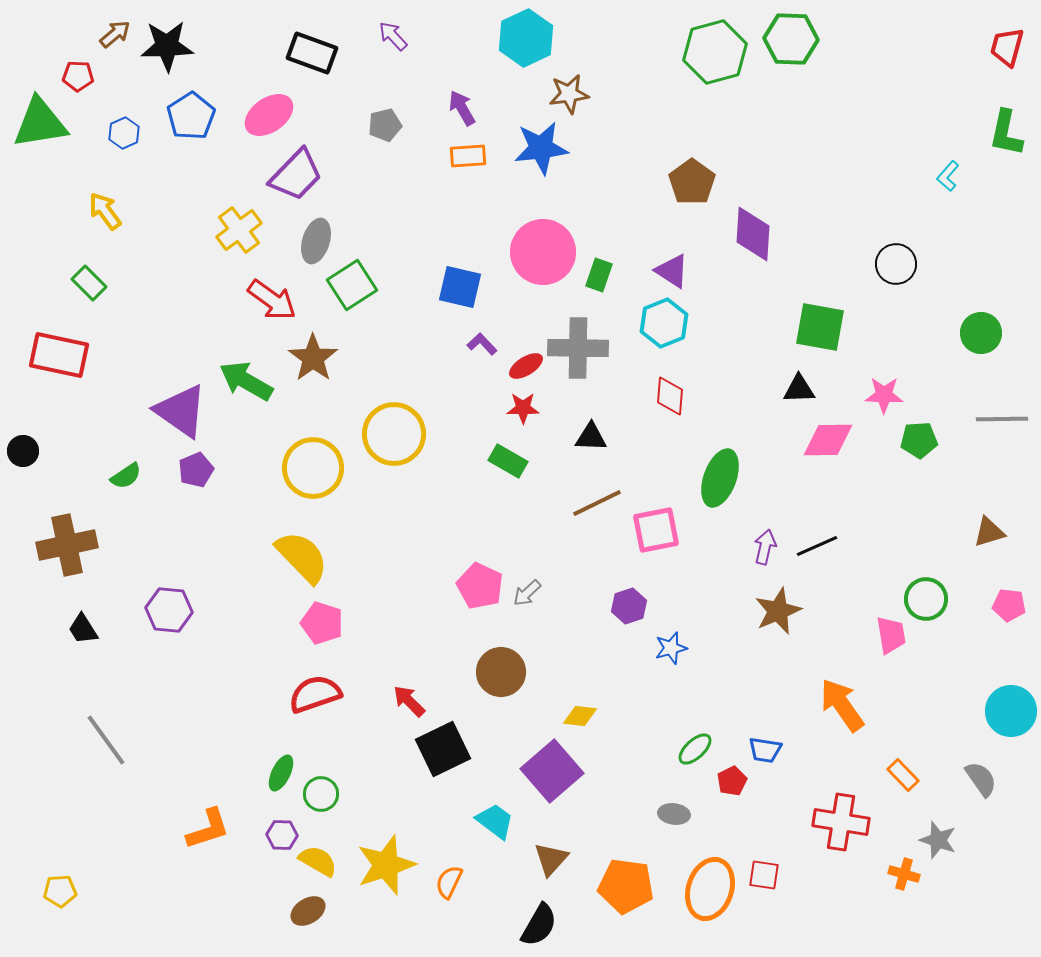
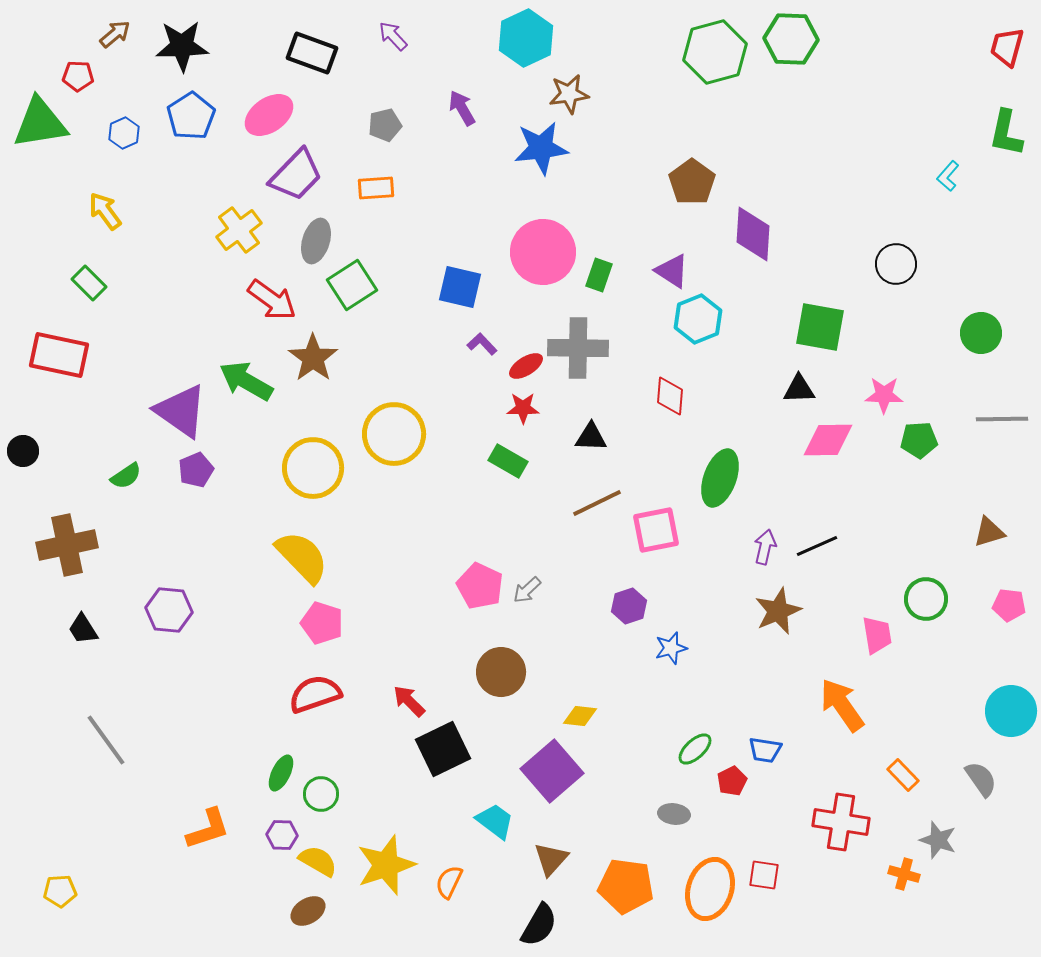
black star at (167, 46): moved 15 px right
orange rectangle at (468, 156): moved 92 px left, 32 px down
cyan hexagon at (664, 323): moved 34 px right, 4 px up
gray arrow at (527, 593): moved 3 px up
pink trapezoid at (891, 635): moved 14 px left
